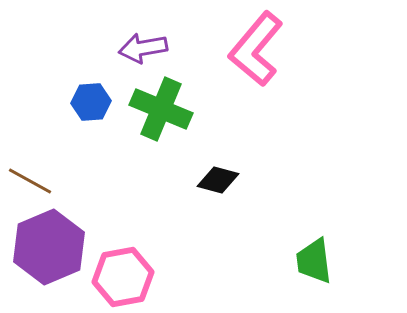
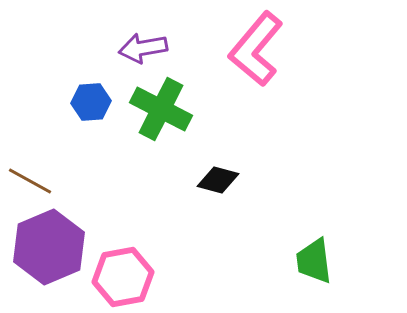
green cross: rotated 4 degrees clockwise
